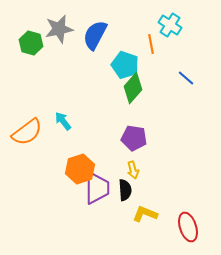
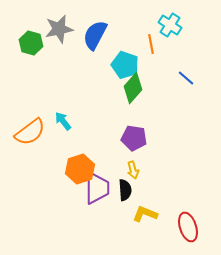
orange semicircle: moved 3 px right
